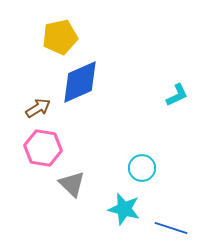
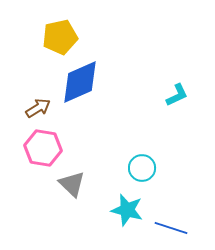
cyan star: moved 3 px right, 1 px down
